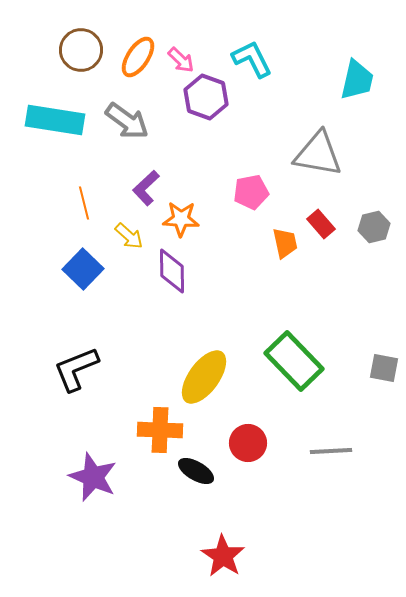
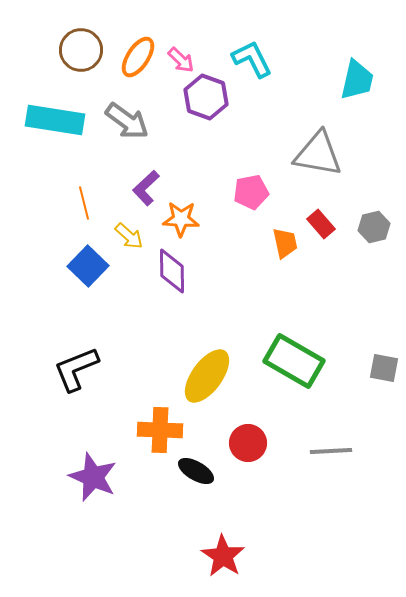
blue square: moved 5 px right, 3 px up
green rectangle: rotated 16 degrees counterclockwise
yellow ellipse: moved 3 px right, 1 px up
